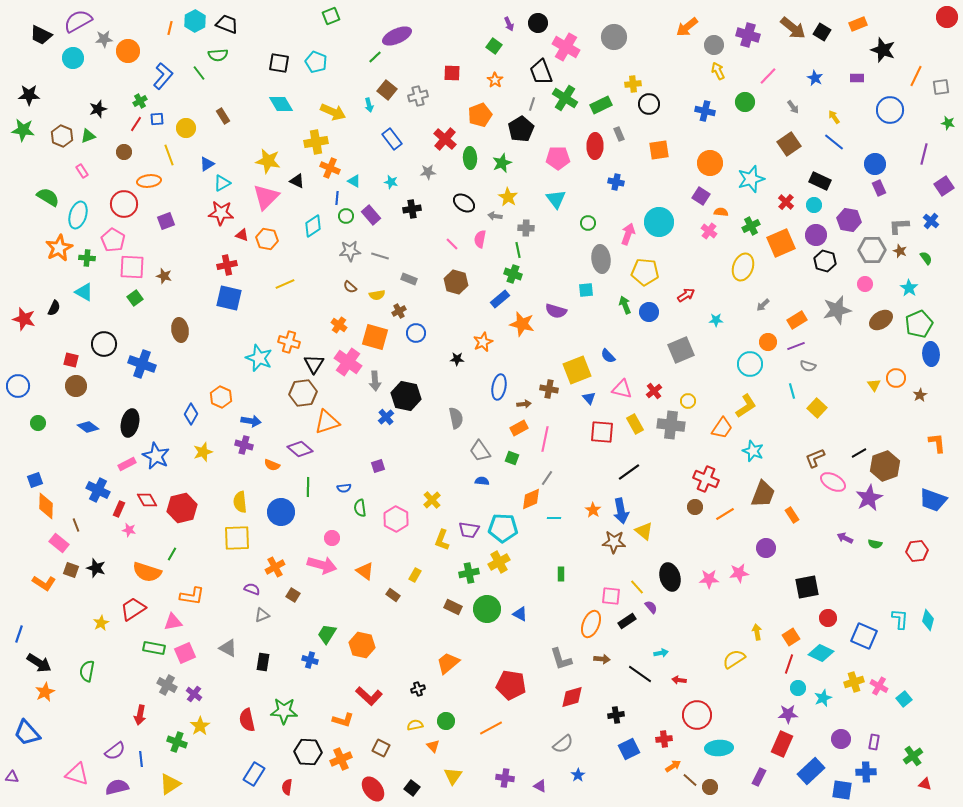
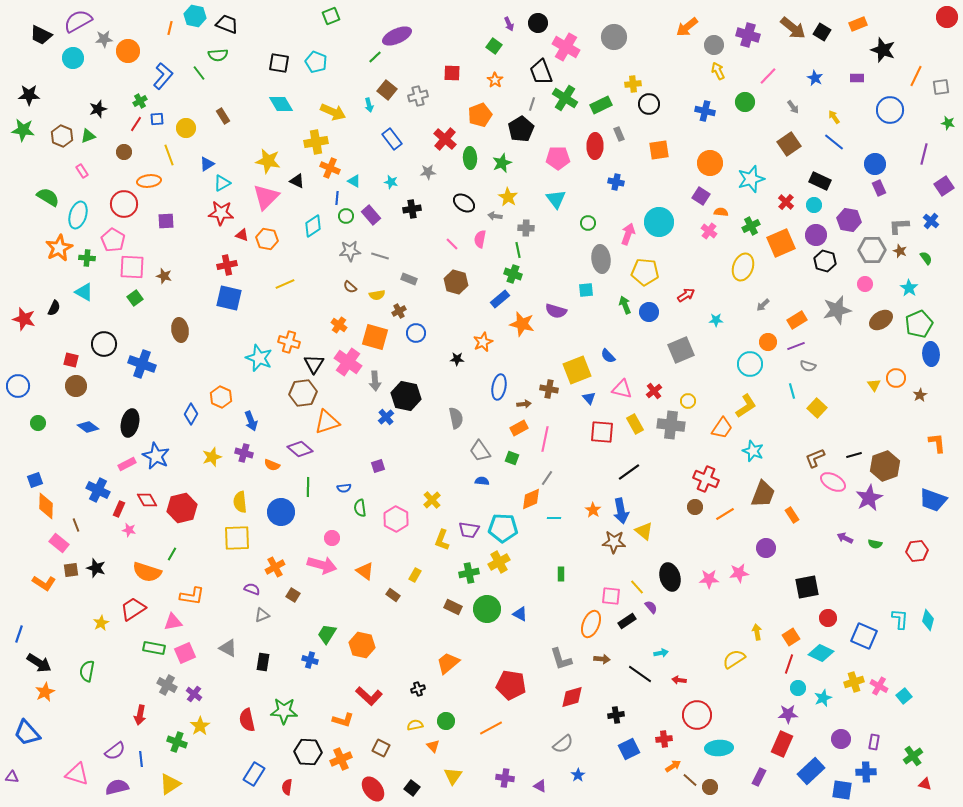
cyan hexagon at (195, 21): moved 5 px up; rotated 20 degrees counterclockwise
purple square at (166, 221): rotated 18 degrees clockwise
blue arrow at (251, 421): rotated 60 degrees clockwise
purple cross at (244, 445): moved 8 px down
yellow star at (203, 452): moved 9 px right, 5 px down
black line at (859, 453): moved 5 px left, 2 px down; rotated 14 degrees clockwise
brown square at (71, 570): rotated 28 degrees counterclockwise
cyan square at (904, 699): moved 3 px up
